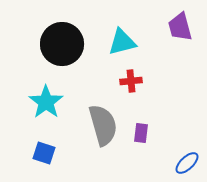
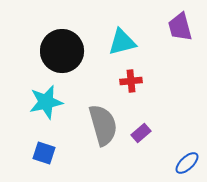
black circle: moved 7 px down
cyan star: rotated 24 degrees clockwise
purple rectangle: rotated 42 degrees clockwise
